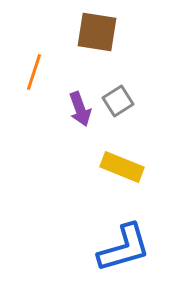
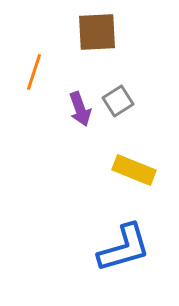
brown square: rotated 12 degrees counterclockwise
yellow rectangle: moved 12 px right, 3 px down
